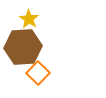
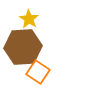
orange square: moved 1 px up; rotated 10 degrees counterclockwise
